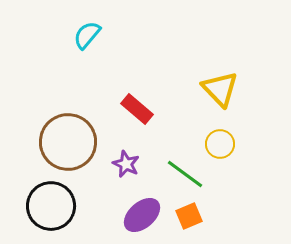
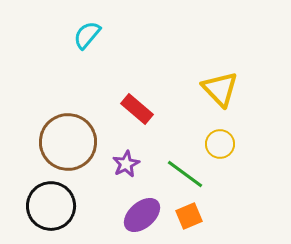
purple star: rotated 20 degrees clockwise
